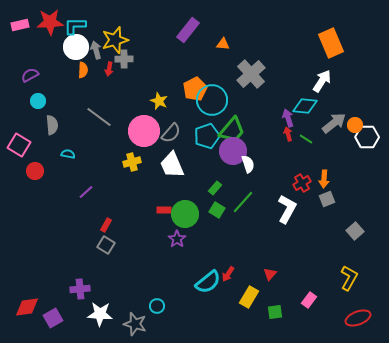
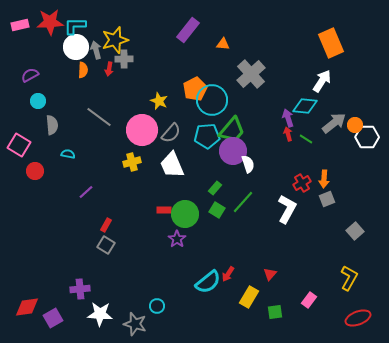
pink circle at (144, 131): moved 2 px left, 1 px up
cyan pentagon at (207, 136): rotated 15 degrees clockwise
